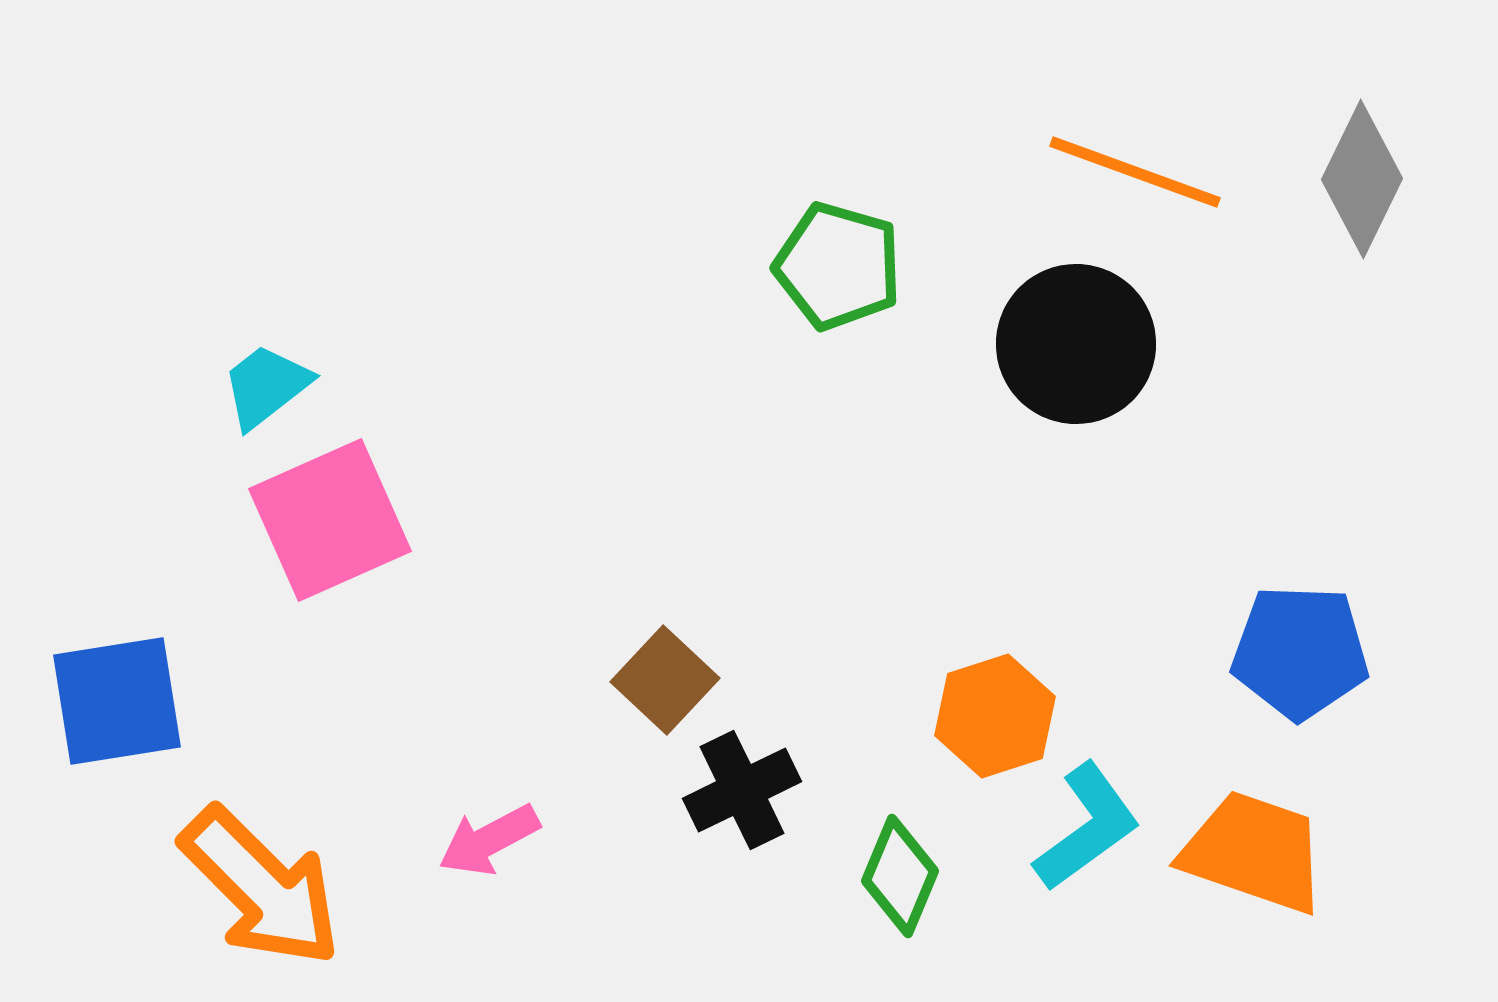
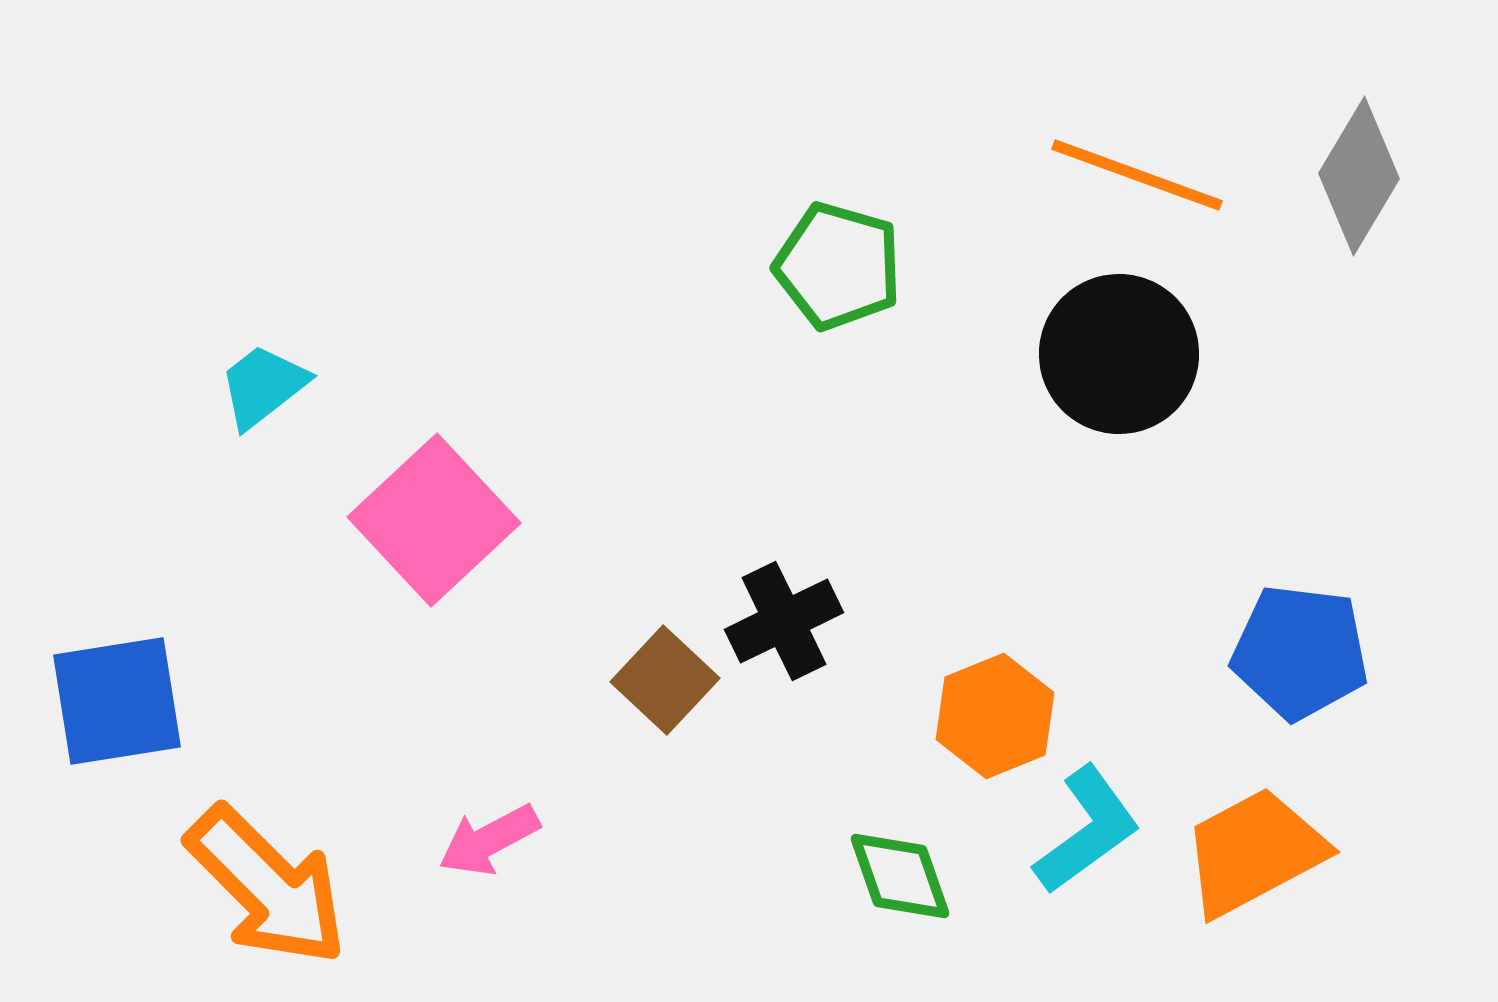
orange line: moved 2 px right, 3 px down
gray diamond: moved 3 px left, 3 px up; rotated 5 degrees clockwise
black circle: moved 43 px right, 10 px down
cyan trapezoid: moved 3 px left
pink square: moved 104 px right; rotated 19 degrees counterclockwise
blue pentagon: rotated 5 degrees clockwise
orange hexagon: rotated 4 degrees counterclockwise
black cross: moved 42 px right, 169 px up
cyan L-shape: moved 3 px down
orange trapezoid: rotated 47 degrees counterclockwise
green diamond: rotated 42 degrees counterclockwise
orange arrow: moved 6 px right, 1 px up
